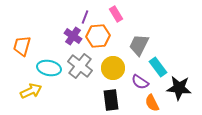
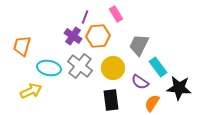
orange semicircle: rotated 60 degrees clockwise
